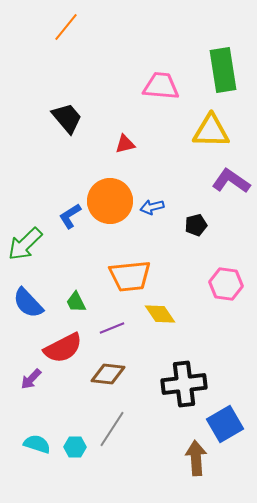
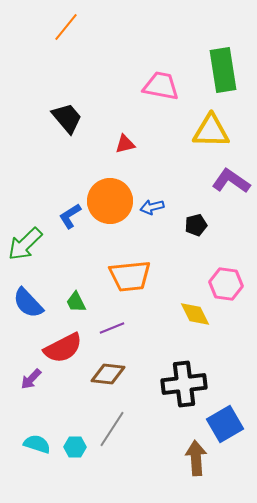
pink trapezoid: rotated 6 degrees clockwise
yellow diamond: moved 35 px right; rotated 8 degrees clockwise
